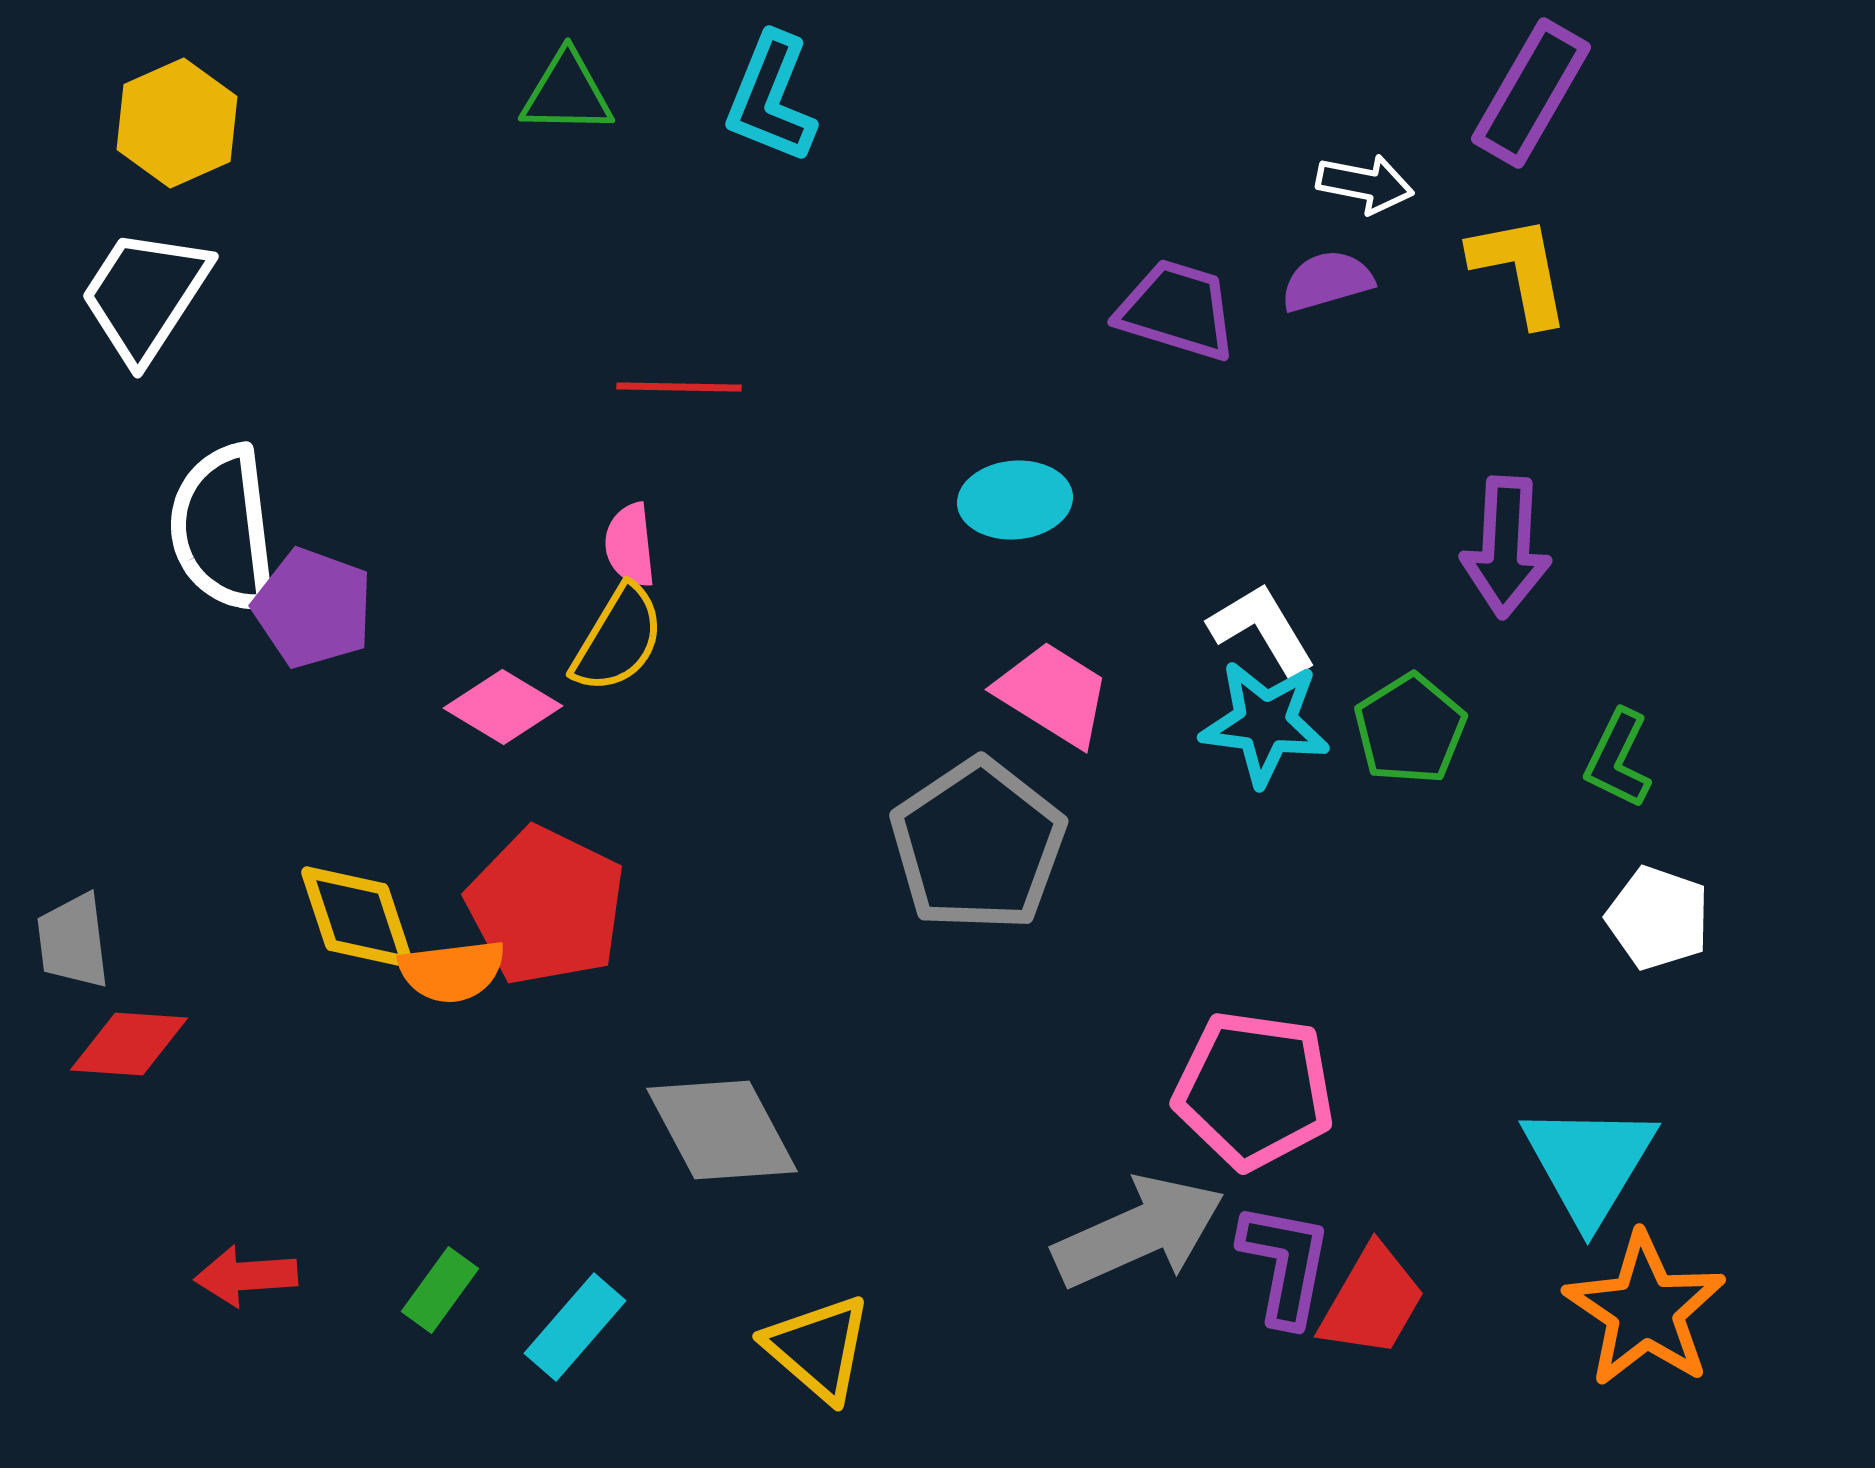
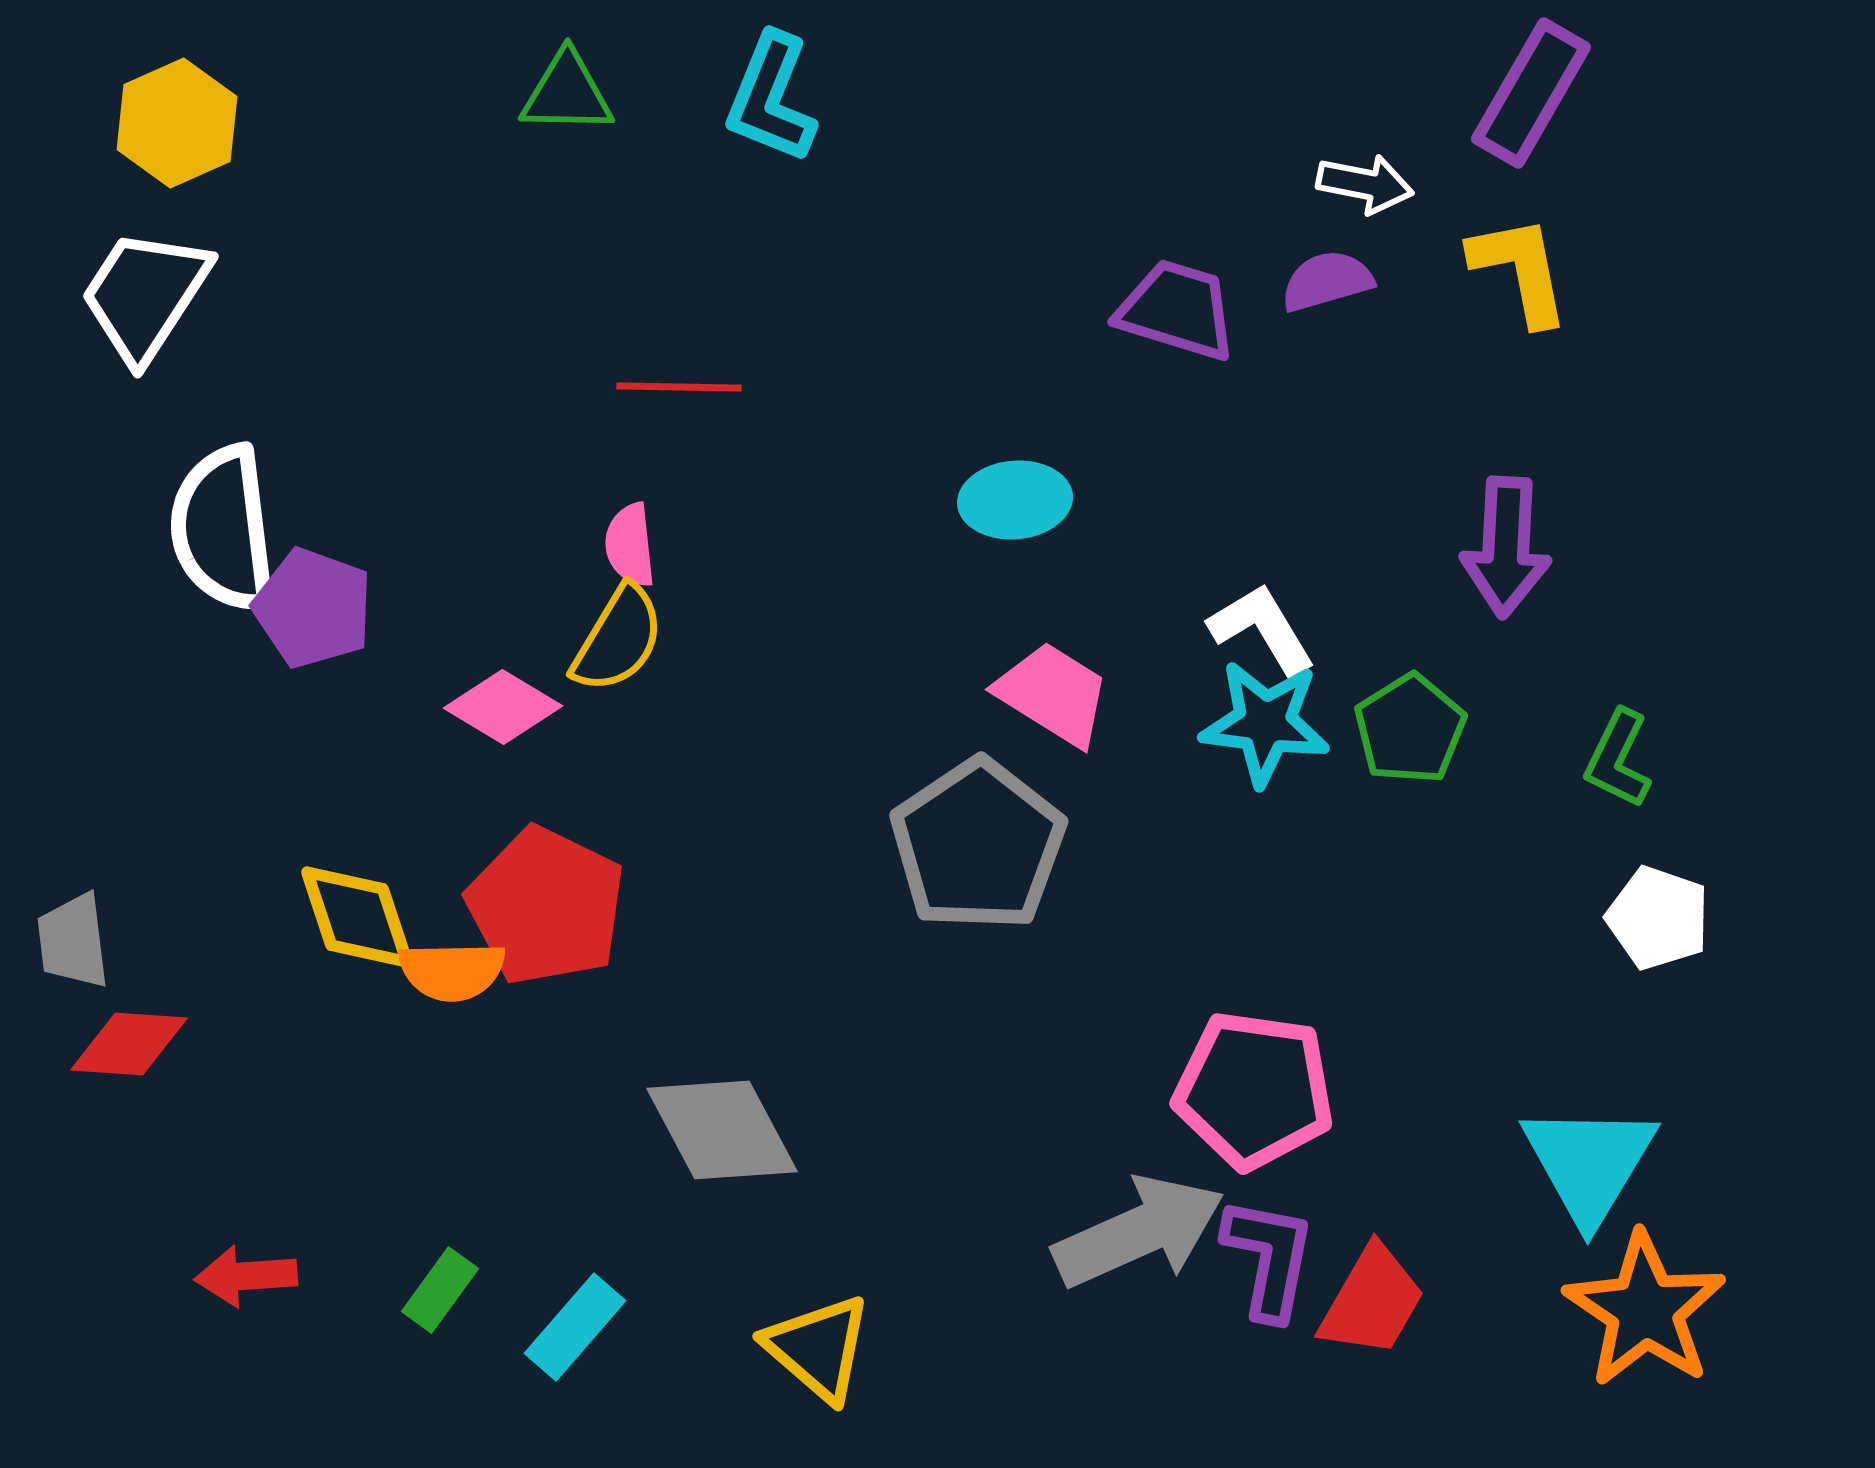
orange semicircle: rotated 6 degrees clockwise
purple L-shape: moved 16 px left, 6 px up
